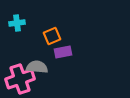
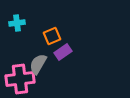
purple rectangle: rotated 24 degrees counterclockwise
gray semicircle: moved 1 px right, 3 px up; rotated 65 degrees counterclockwise
pink cross: rotated 12 degrees clockwise
